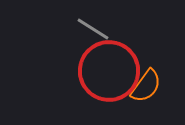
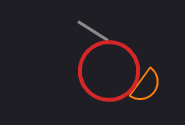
gray line: moved 2 px down
